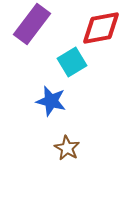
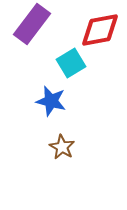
red diamond: moved 1 px left, 2 px down
cyan square: moved 1 px left, 1 px down
brown star: moved 5 px left, 1 px up
